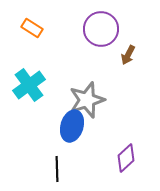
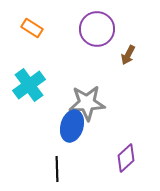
purple circle: moved 4 px left
gray star: moved 3 px down; rotated 15 degrees clockwise
